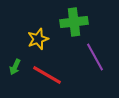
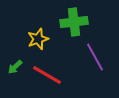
green arrow: rotated 21 degrees clockwise
